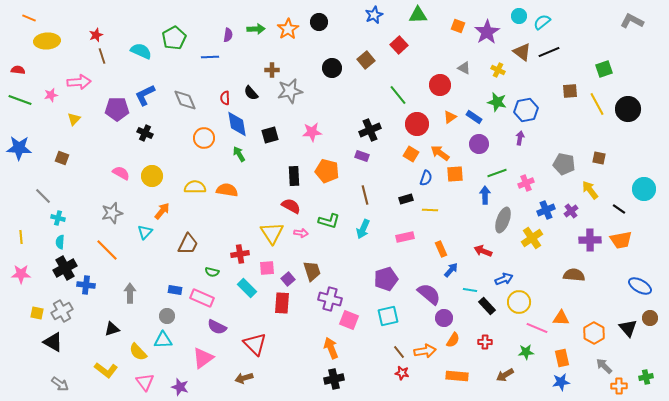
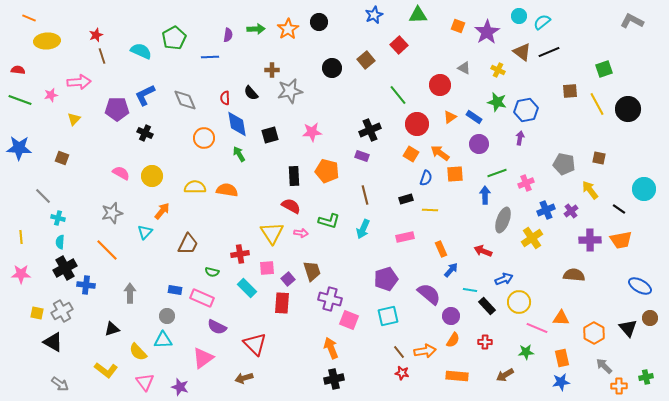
purple circle at (444, 318): moved 7 px right, 2 px up
